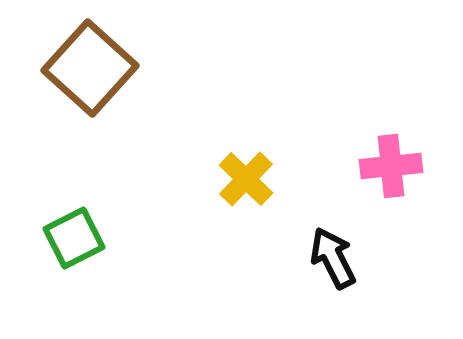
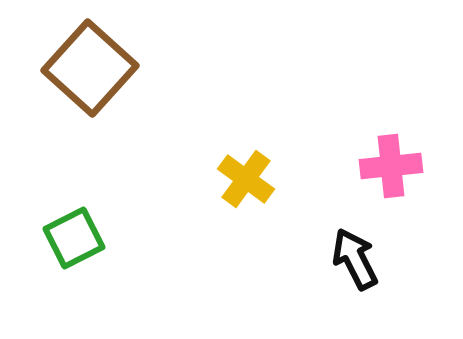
yellow cross: rotated 8 degrees counterclockwise
black arrow: moved 22 px right, 1 px down
